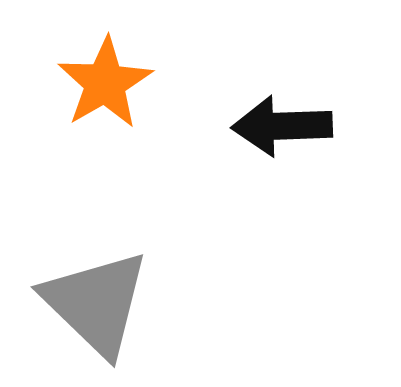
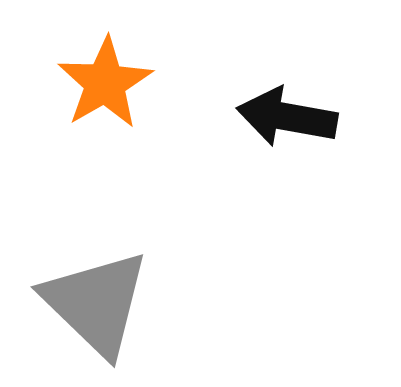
black arrow: moved 5 px right, 9 px up; rotated 12 degrees clockwise
